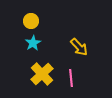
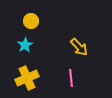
cyan star: moved 8 px left, 2 px down
yellow cross: moved 15 px left, 4 px down; rotated 20 degrees clockwise
